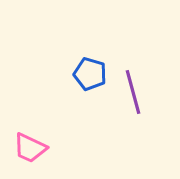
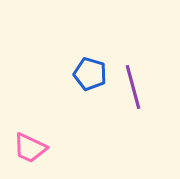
purple line: moved 5 px up
